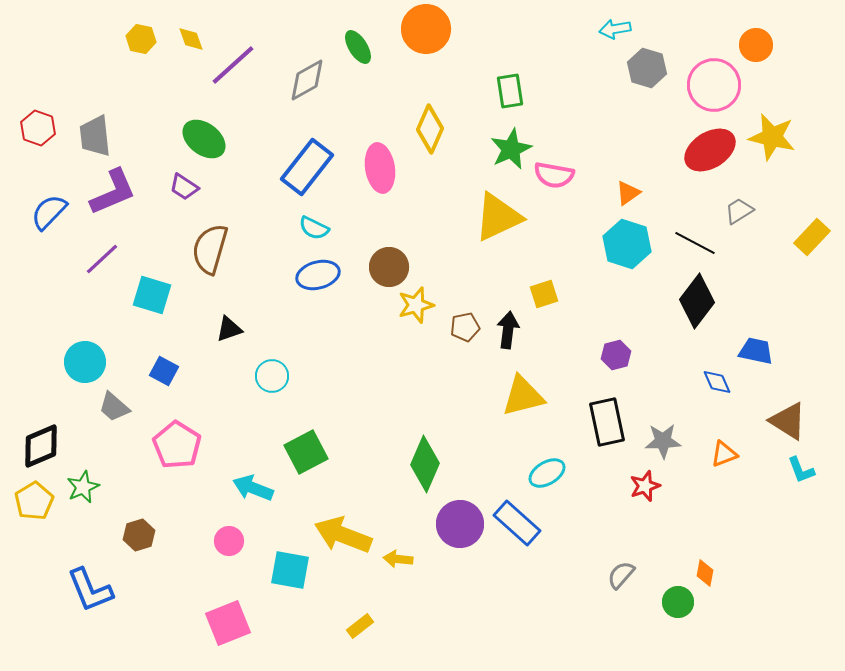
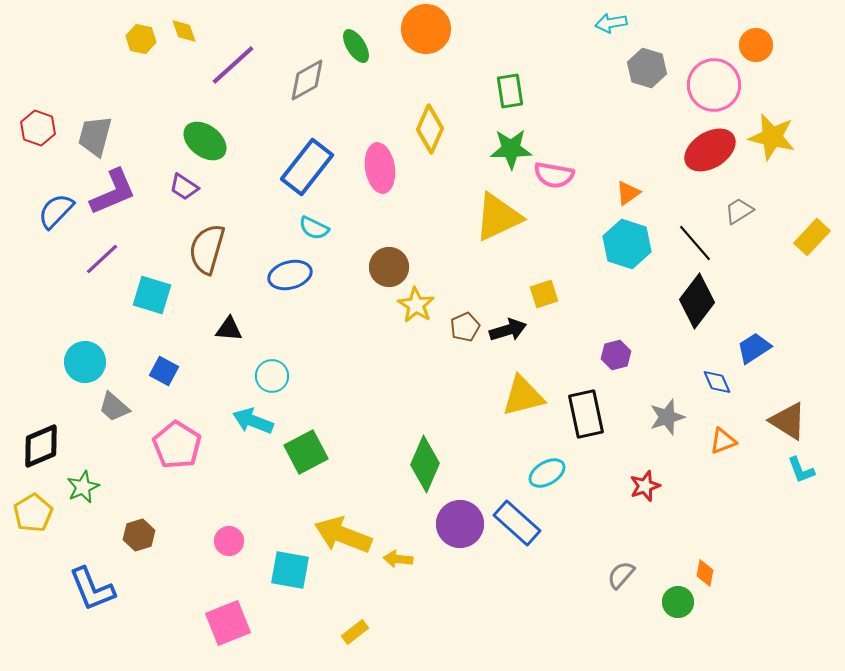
cyan arrow at (615, 29): moved 4 px left, 6 px up
yellow diamond at (191, 39): moved 7 px left, 8 px up
green ellipse at (358, 47): moved 2 px left, 1 px up
gray trapezoid at (95, 136): rotated 21 degrees clockwise
green ellipse at (204, 139): moved 1 px right, 2 px down
green star at (511, 149): rotated 24 degrees clockwise
blue semicircle at (49, 212): moved 7 px right, 1 px up
black line at (695, 243): rotated 21 degrees clockwise
brown semicircle at (210, 249): moved 3 px left
blue ellipse at (318, 275): moved 28 px left
yellow star at (416, 305): rotated 24 degrees counterclockwise
brown pentagon at (465, 327): rotated 12 degrees counterclockwise
black triangle at (229, 329): rotated 24 degrees clockwise
black arrow at (508, 330): rotated 66 degrees clockwise
blue trapezoid at (756, 351): moved 2 px left, 3 px up; rotated 45 degrees counterclockwise
black rectangle at (607, 422): moved 21 px left, 8 px up
gray star at (663, 441): moved 4 px right, 24 px up; rotated 15 degrees counterclockwise
orange triangle at (724, 454): moved 1 px left, 13 px up
cyan arrow at (253, 488): moved 67 px up
yellow pentagon at (34, 501): moved 1 px left, 12 px down
blue L-shape at (90, 590): moved 2 px right, 1 px up
yellow rectangle at (360, 626): moved 5 px left, 6 px down
